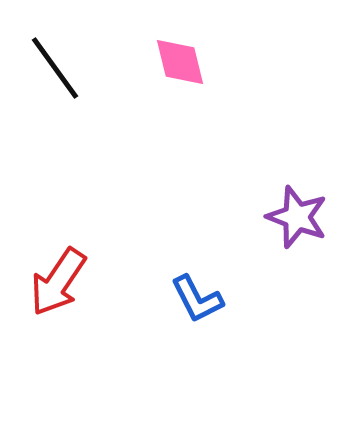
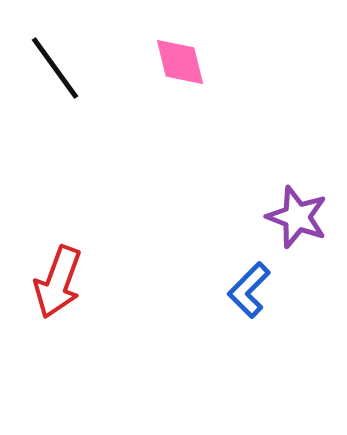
red arrow: rotated 14 degrees counterclockwise
blue L-shape: moved 52 px right, 9 px up; rotated 72 degrees clockwise
